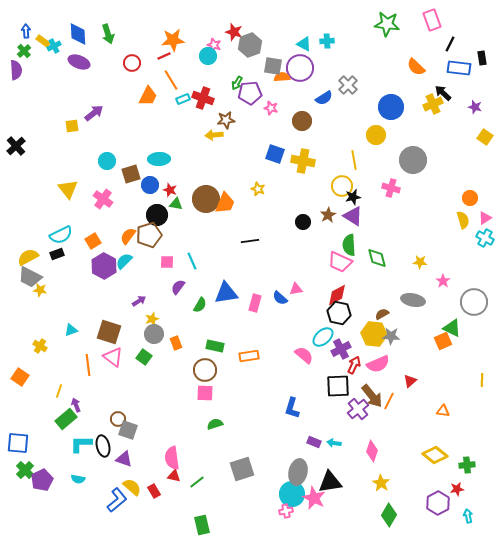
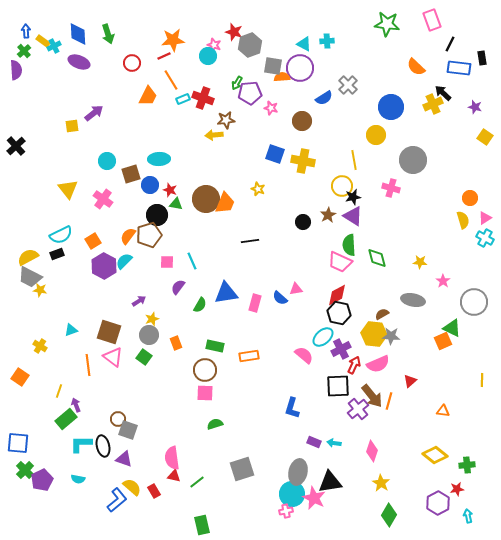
gray circle at (154, 334): moved 5 px left, 1 px down
orange line at (389, 401): rotated 12 degrees counterclockwise
